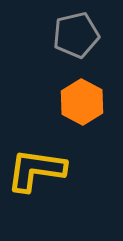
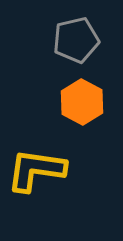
gray pentagon: moved 5 px down
